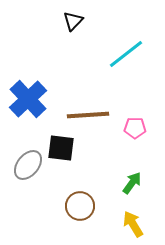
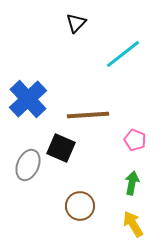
black triangle: moved 3 px right, 2 px down
cyan line: moved 3 px left
pink pentagon: moved 12 px down; rotated 20 degrees clockwise
black square: rotated 16 degrees clockwise
gray ellipse: rotated 16 degrees counterclockwise
green arrow: rotated 25 degrees counterclockwise
